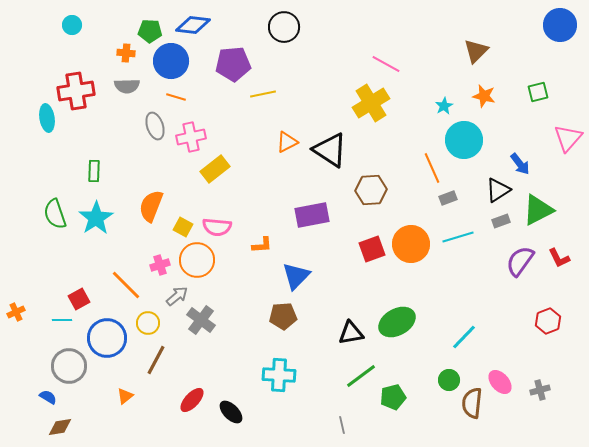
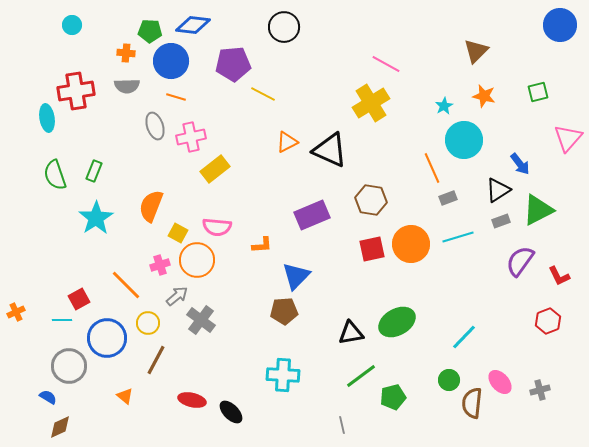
yellow line at (263, 94): rotated 40 degrees clockwise
black triangle at (330, 150): rotated 9 degrees counterclockwise
green rectangle at (94, 171): rotated 20 degrees clockwise
brown hexagon at (371, 190): moved 10 px down; rotated 12 degrees clockwise
green semicircle at (55, 214): moved 39 px up
purple rectangle at (312, 215): rotated 12 degrees counterclockwise
yellow square at (183, 227): moved 5 px left, 6 px down
red square at (372, 249): rotated 8 degrees clockwise
red L-shape at (559, 258): moved 18 px down
brown pentagon at (283, 316): moved 1 px right, 5 px up
cyan cross at (279, 375): moved 4 px right
orange triangle at (125, 396): rotated 42 degrees counterclockwise
red ellipse at (192, 400): rotated 60 degrees clockwise
brown diamond at (60, 427): rotated 15 degrees counterclockwise
